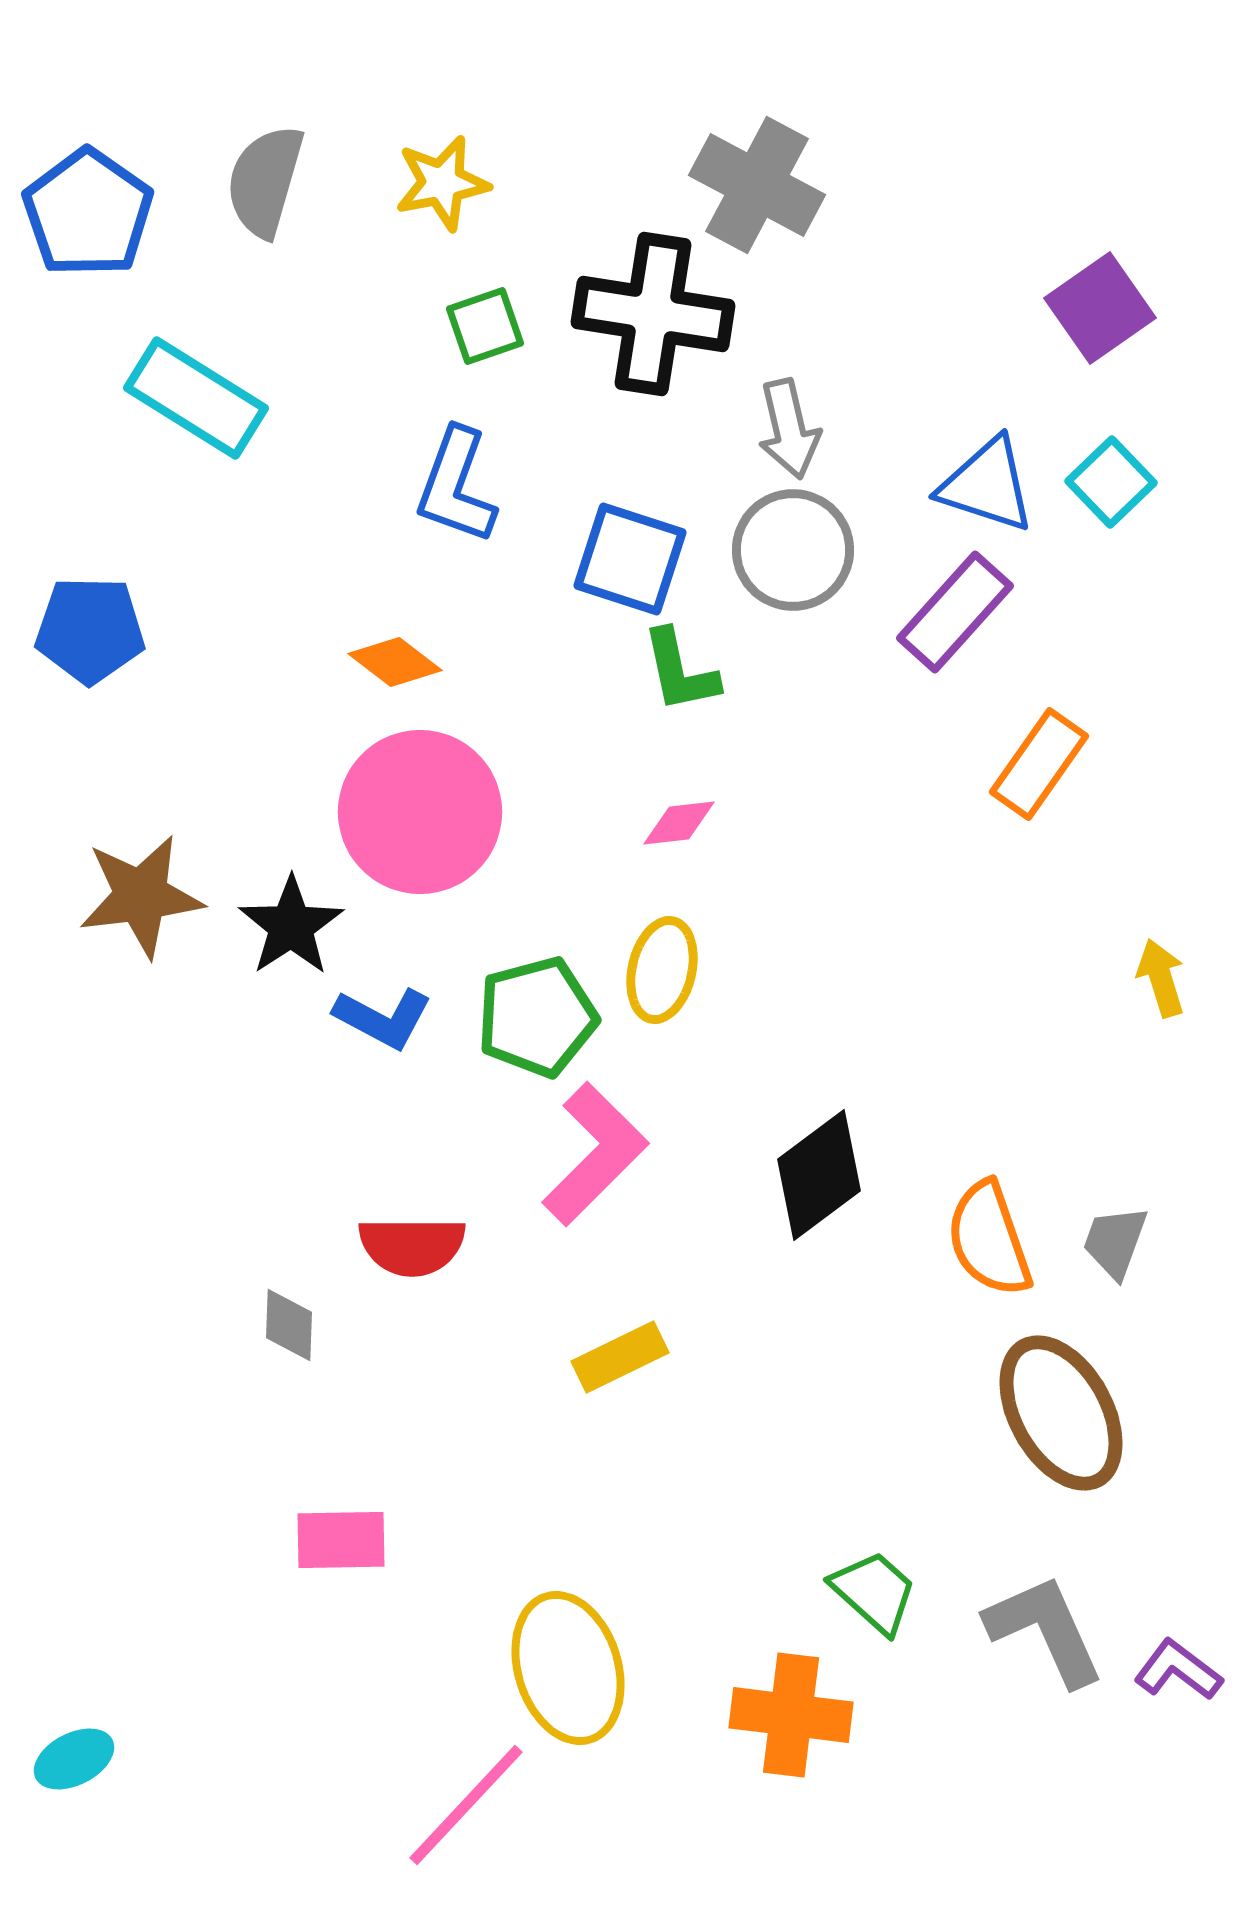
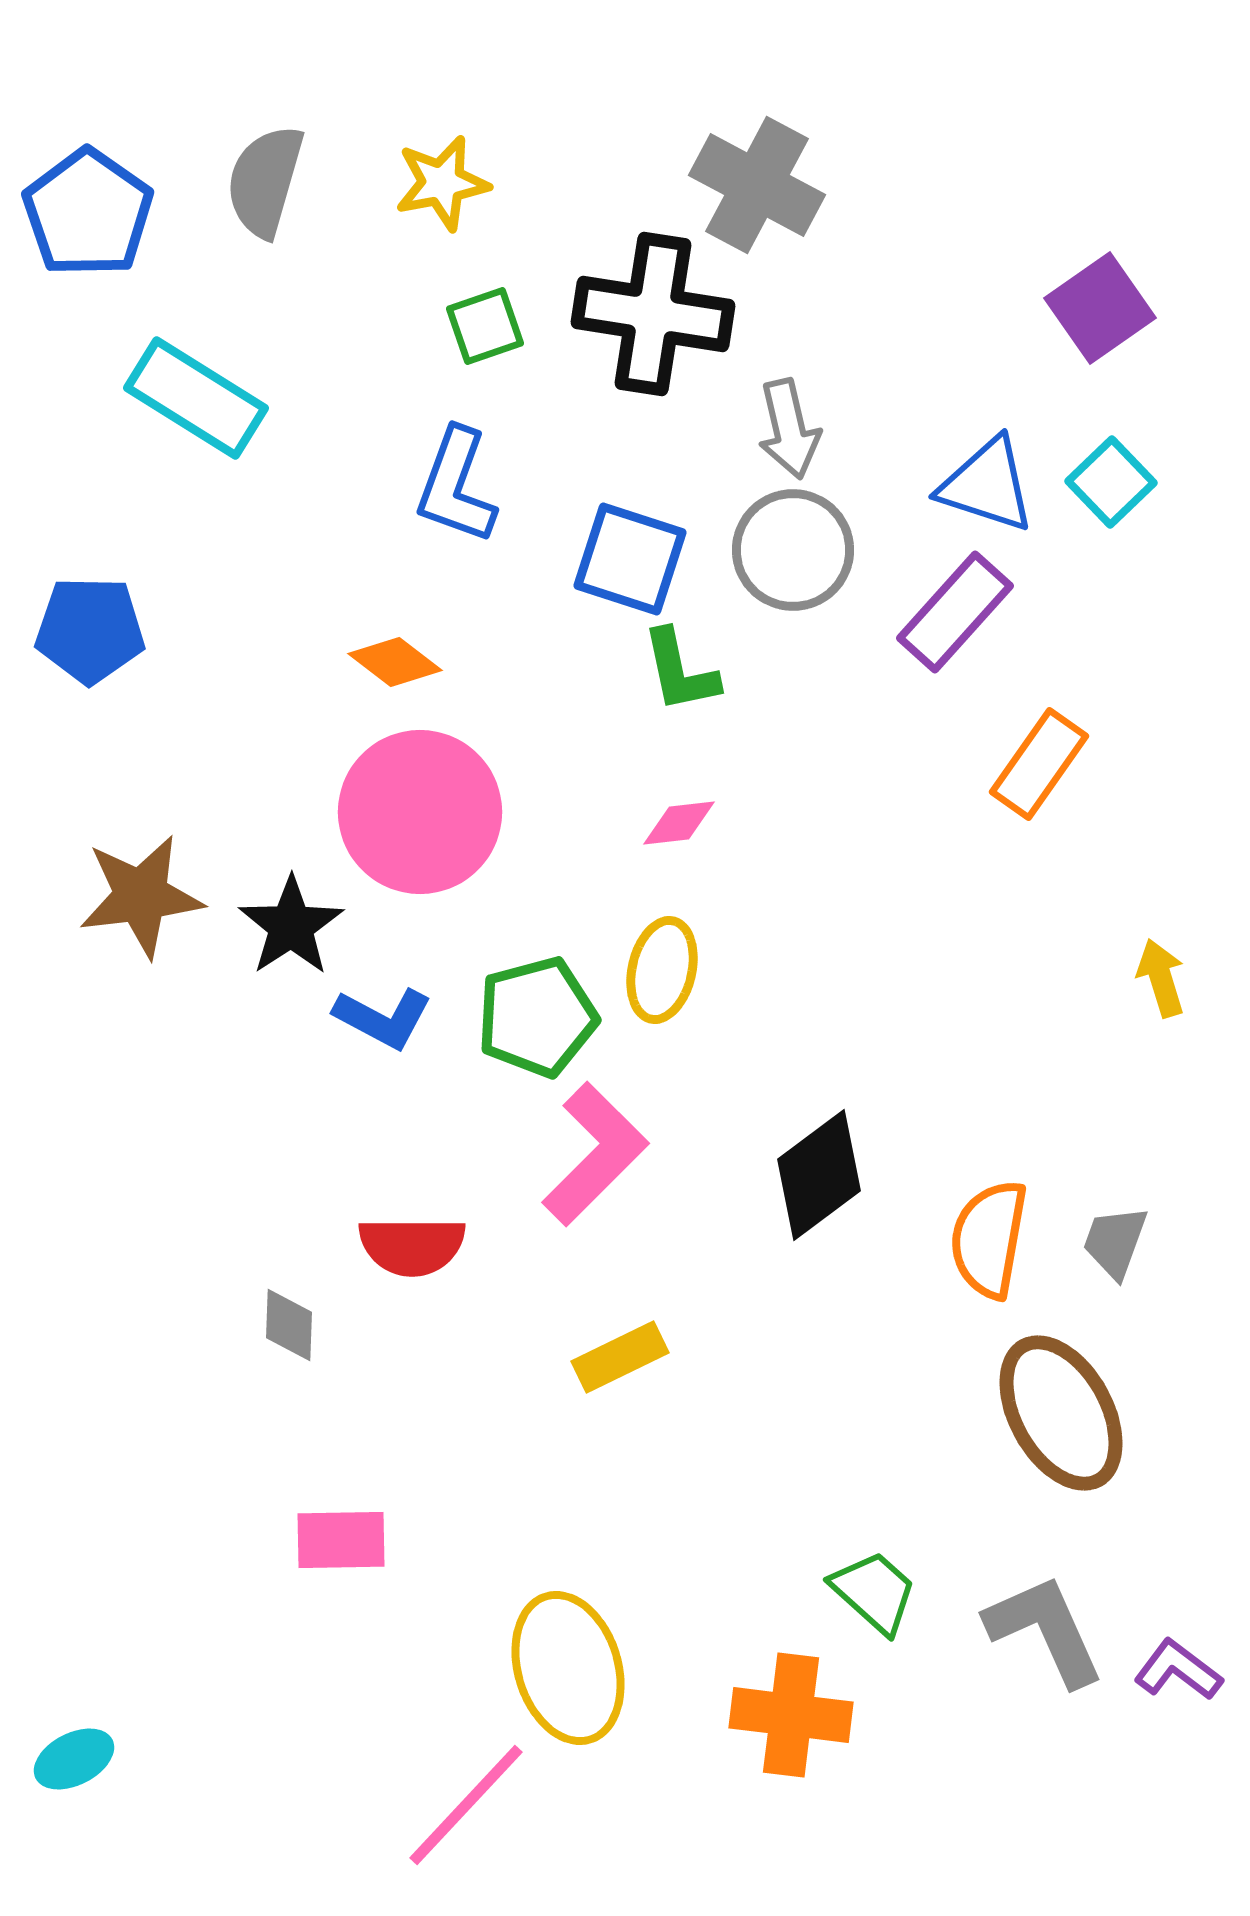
orange semicircle at (989, 1239): rotated 29 degrees clockwise
